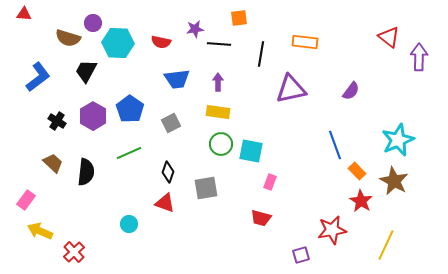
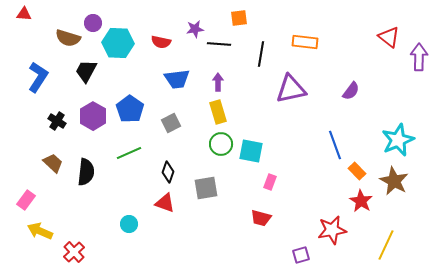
blue L-shape at (38, 77): rotated 20 degrees counterclockwise
yellow rectangle at (218, 112): rotated 65 degrees clockwise
